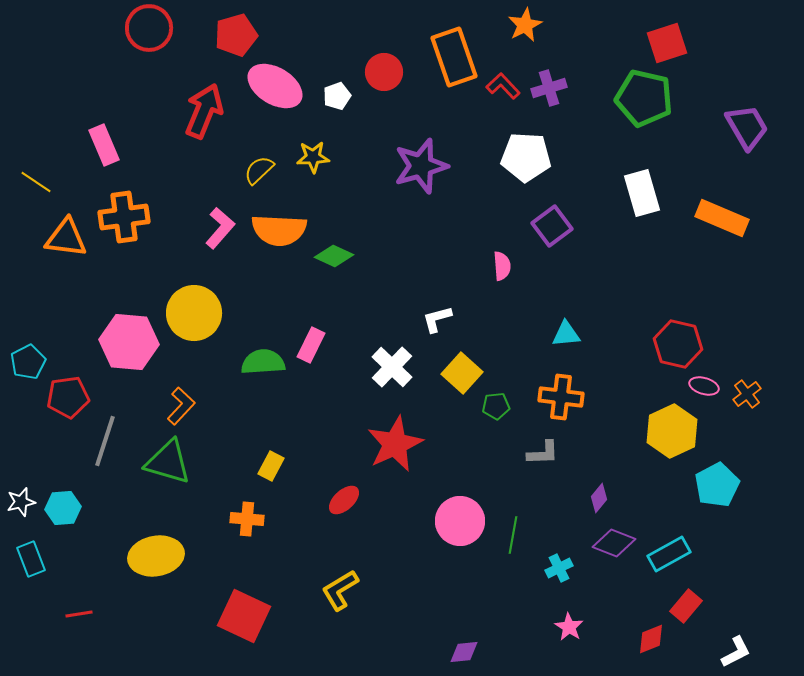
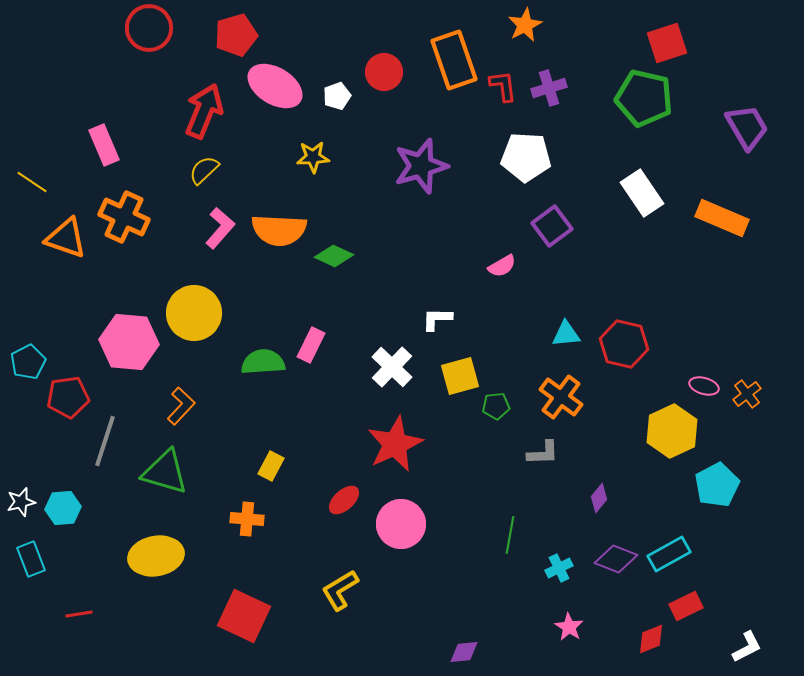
orange rectangle at (454, 57): moved 3 px down
red L-shape at (503, 86): rotated 36 degrees clockwise
yellow semicircle at (259, 170): moved 55 px left
yellow line at (36, 182): moved 4 px left
white rectangle at (642, 193): rotated 18 degrees counterclockwise
orange cross at (124, 217): rotated 33 degrees clockwise
orange triangle at (66, 238): rotated 12 degrees clockwise
pink semicircle at (502, 266): rotated 64 degrees clockwise
white L-shape at (437, 319): rotated 16 degrees clockwise
red hexagon at (678, 344): moved 54 px left
yellow square at (462, 373): moved 2 px left, 3 px down; rotated 33 degrees clockwise
orange cross at (561, 397): rotated 30 degrees clockwise
green triangle at (168, 462): moved 3 px left, 10 px down
pink circle at (460, 521): moved 59 px left, 3 px down
green line at (513, 535): moved 3 px left
purple diamond at (614, 543): moved 2 px right, 16 px down
red rectangle at (686, 606): rotated 24 degrees clockwise
white L-shape at (736, 652): moved 11 px right, 5 px up
